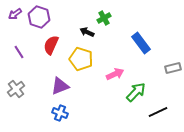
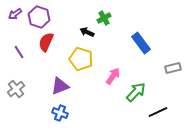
red semicircle: moved 5 px left, 3 px up
pink arrow: moved 2 px left, 2 px down; rotated 30 degrees counterclockwise
